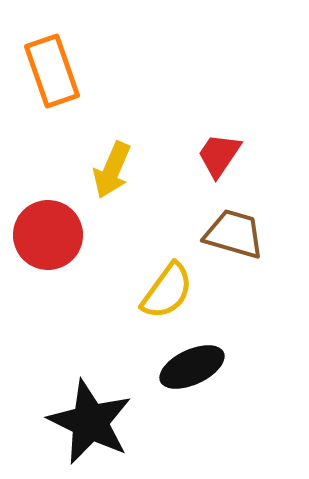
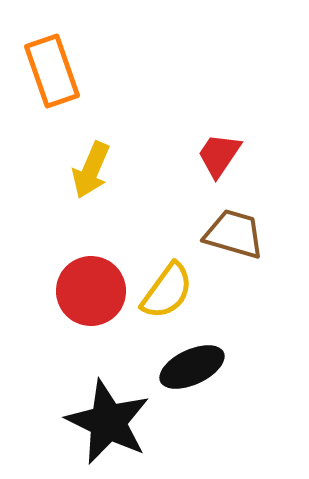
yellow arrow: moved 21 px left
red circle: moved 43 px right, 56 px down
black star: moved 18 px right
